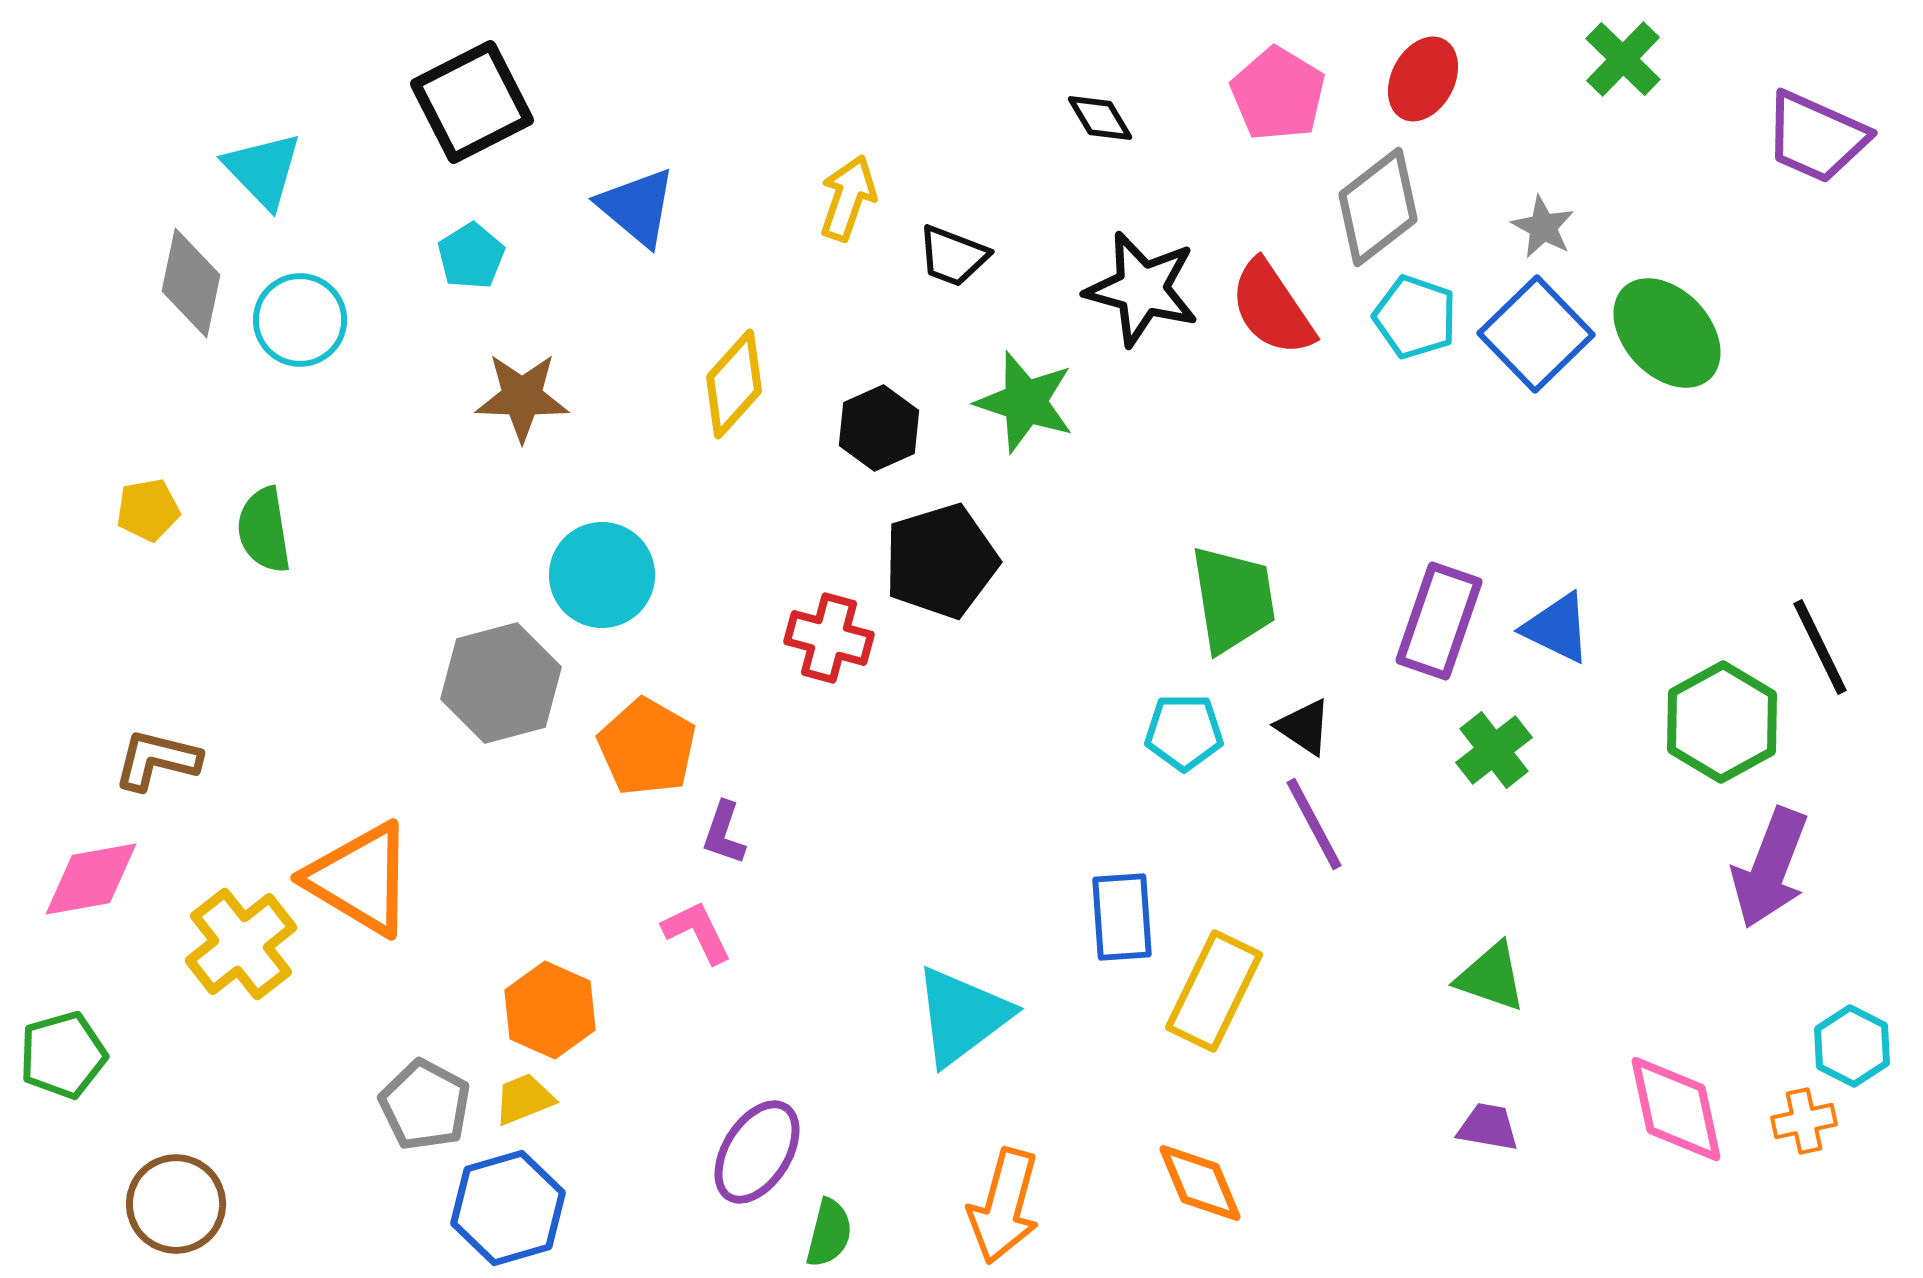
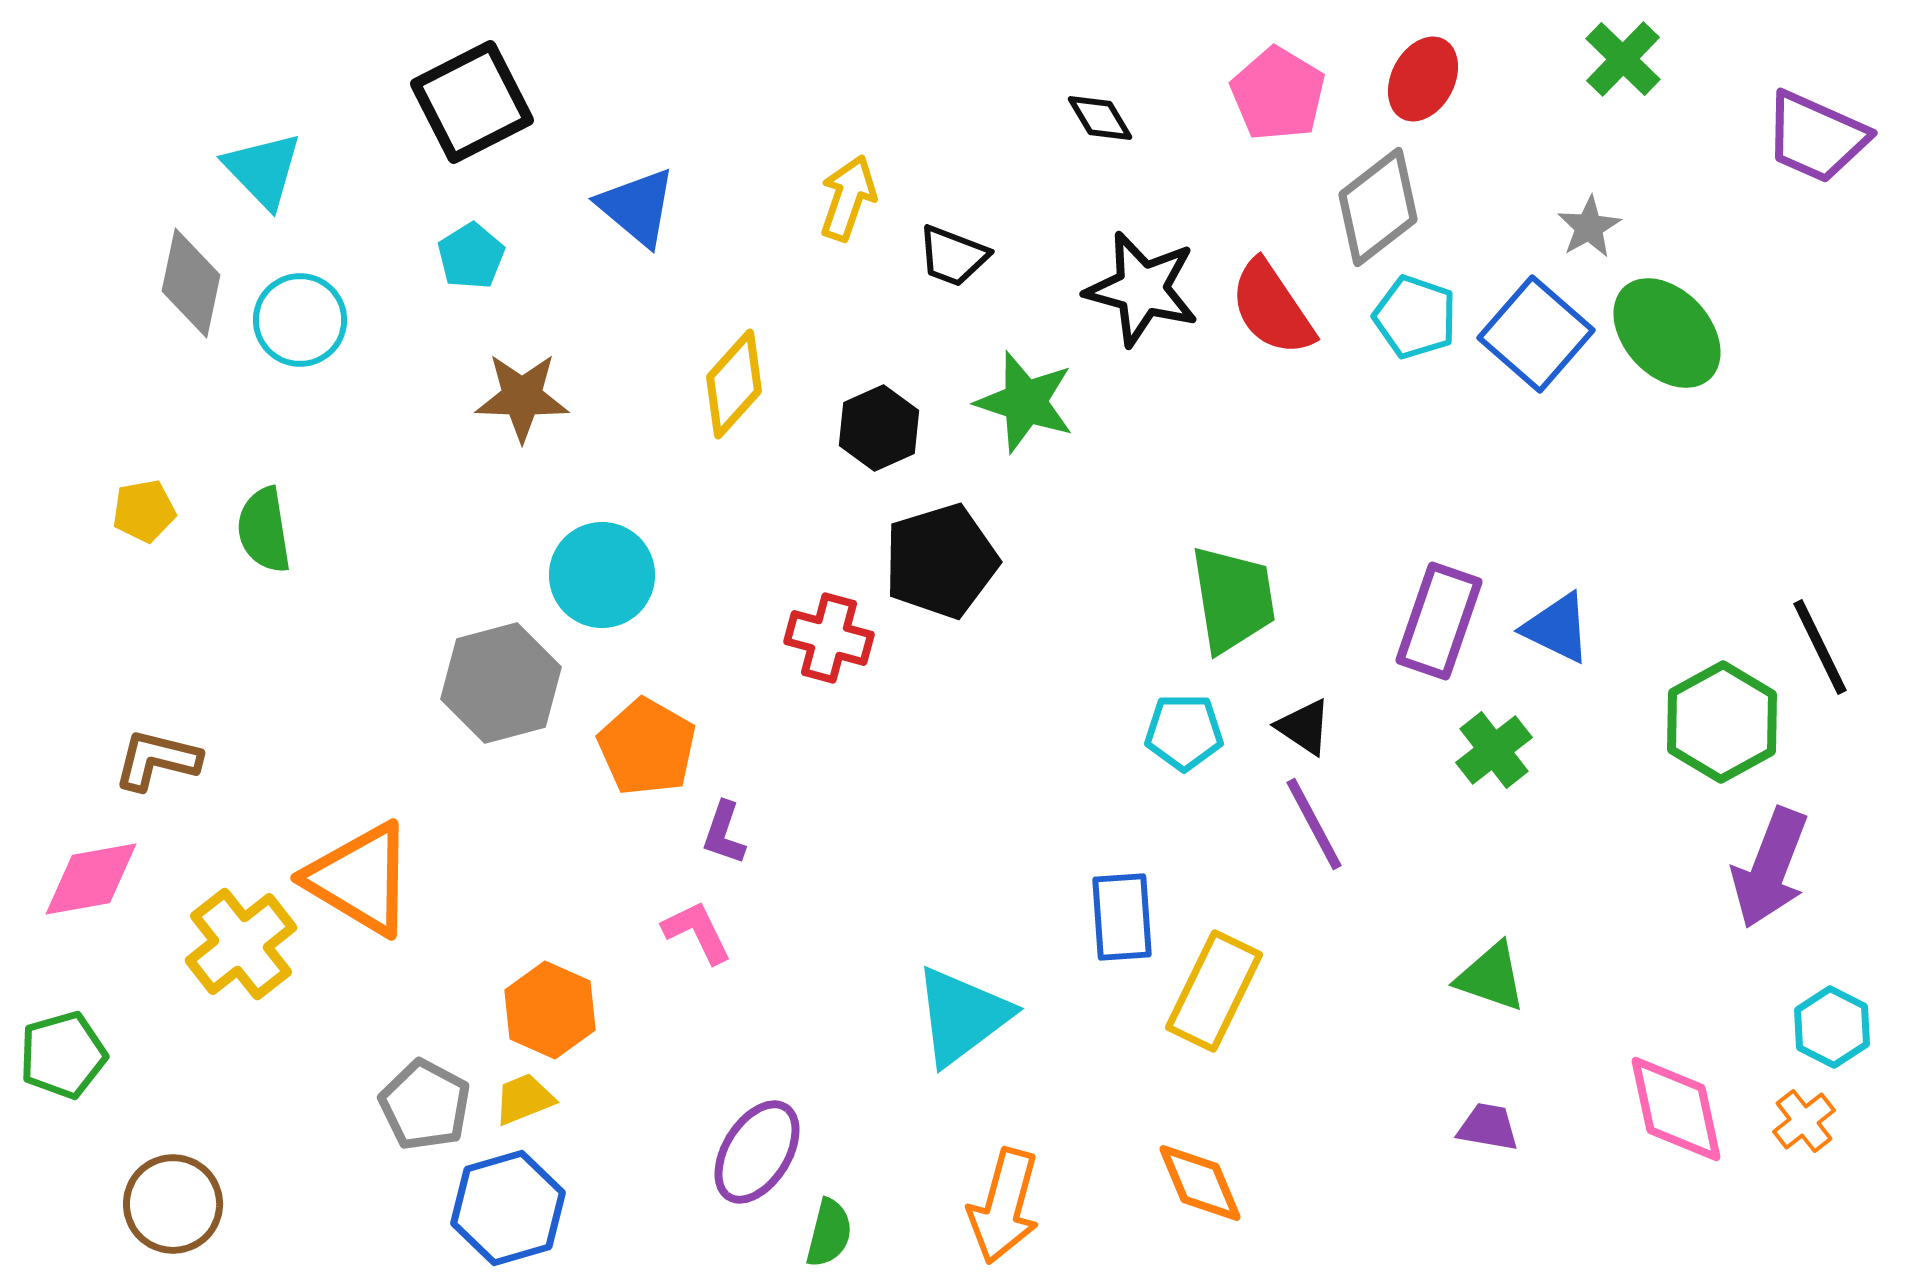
gray star at (1543, 227): moved 46 px right; rotated 14 degrees clockwise
blue square at (1536, 334): rotated 5 degrees counterclockwise
yellow pentagon at (148, 510): moved 4 px left, 1 px down
cyan hexagon at (1852, 1046): moved 20 px left, 19 px up
orange cross at (1804, 1121): rotated 26 degrees counterclockwise
brown circle at (176, 1204): moved 3 px left
